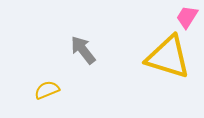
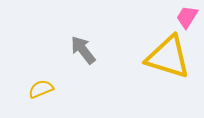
yellow semicircle: moved 6 px left, 1 px up
